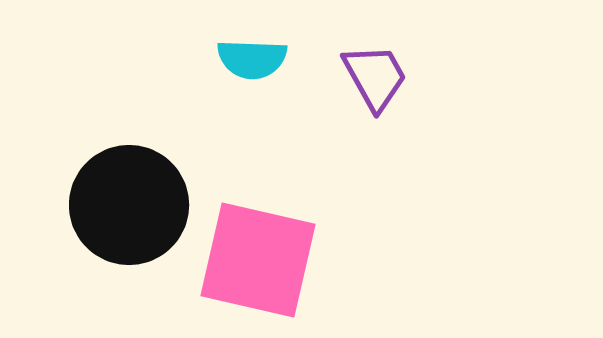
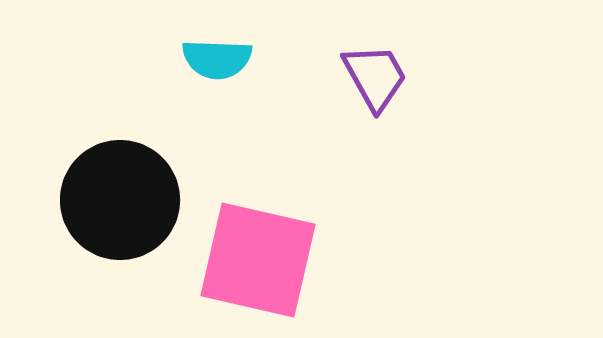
cyan semicircle: moved 35 px left
black circle: moved 9 px left, 5 px up
